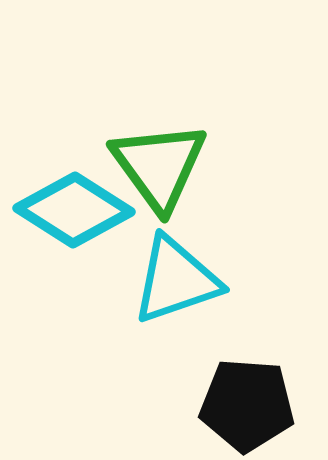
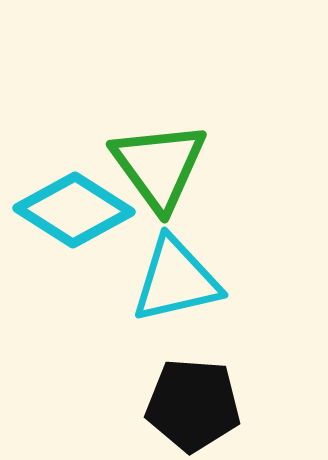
cyan triangle: rotated 6 degrees clockwise
black pentagon: moved 54 px left
